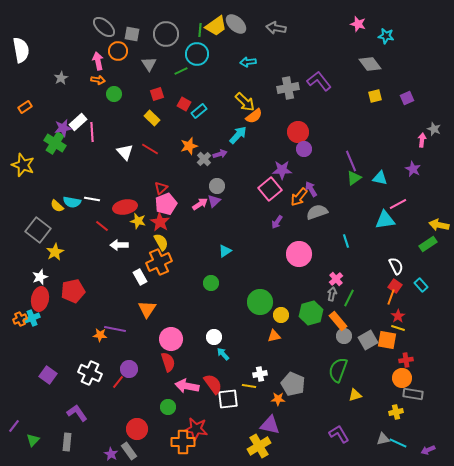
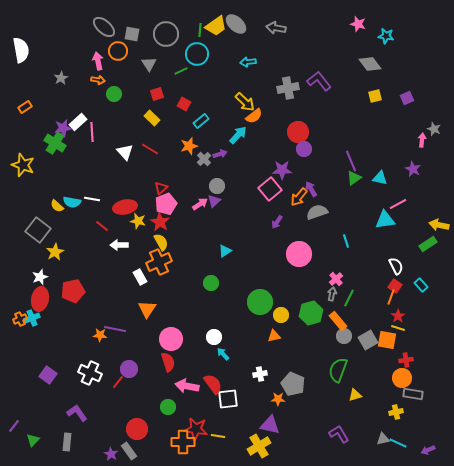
cyan rectangle at (199, 111): moved 2 px right, 10 px down
yellow line at (249, 386): moved 31 px left, 50 px down
